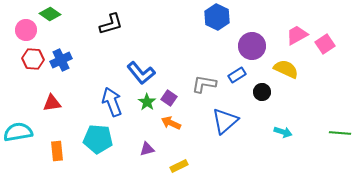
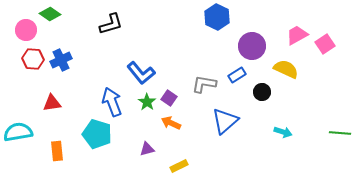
cyan pentagon: moved 1 px left, 5 px up; rotated 12 degrees clockwise
